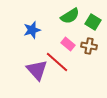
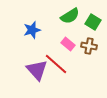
red line: moved 1 px left, 2 px down
